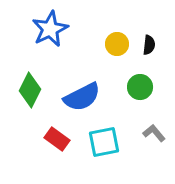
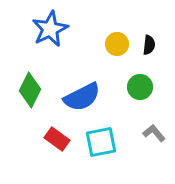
cyan square: moved 3 px left
